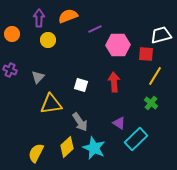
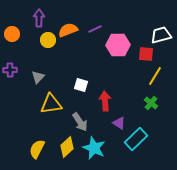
orange semicircle: moved 14 px down
purple cross: rotated 24 degrees counterclockwise
red arrow: moved 9 px left, 19 px down
yellow semicircle: moved 1 px right, 4 px up
